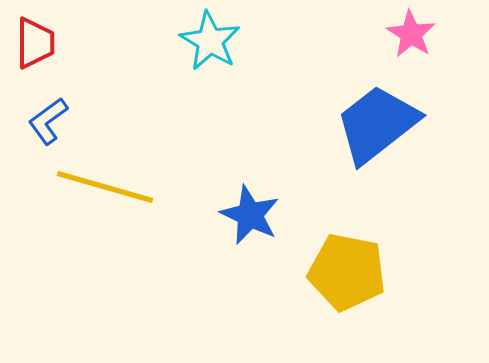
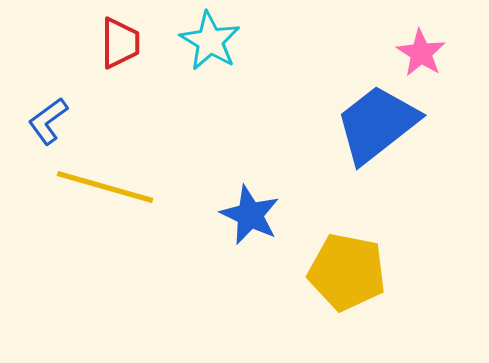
pink star: moved 10 px right, 19 px down
red trapezoid: moved 85 px right
